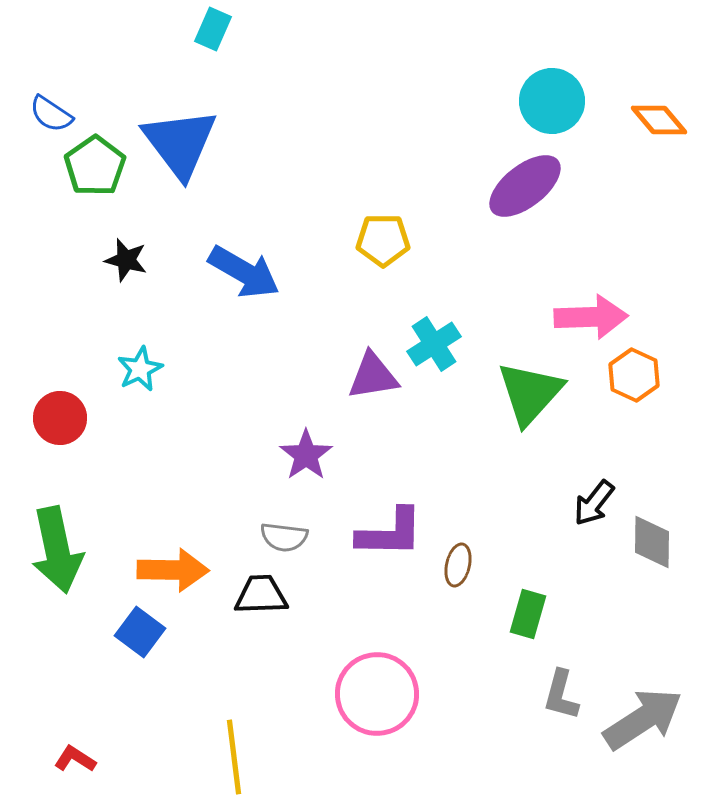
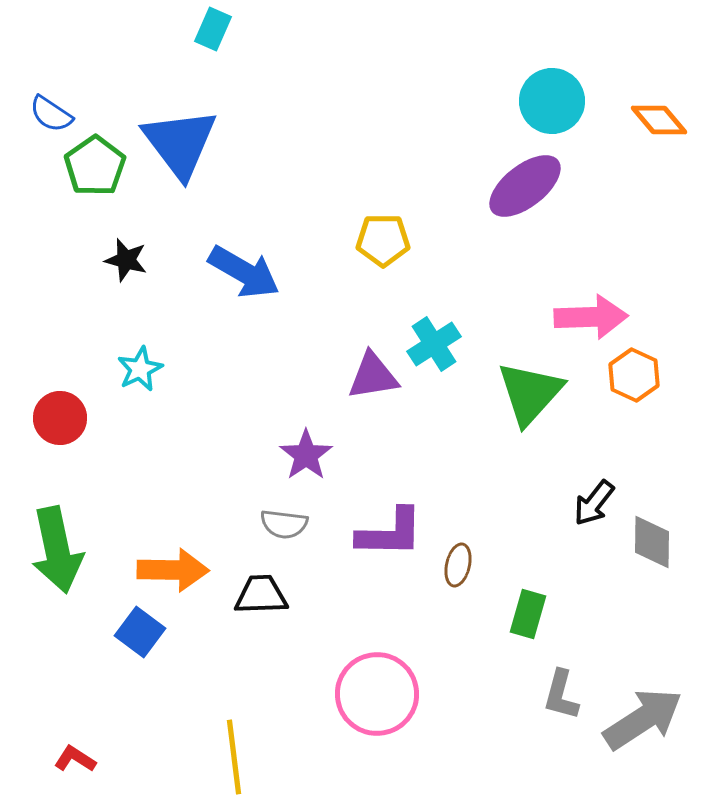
gray semicircle: moved 13 px up
